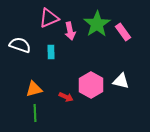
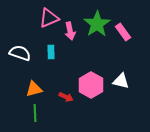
white semicircle: moved 8 px down
